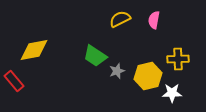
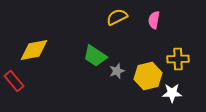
yellow semicircle: moved 3 px left, 2 px up
